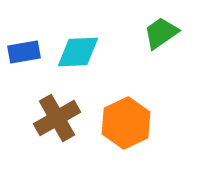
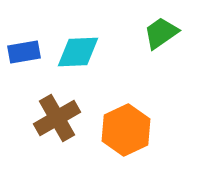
orange hexagon: moved 7 px down
